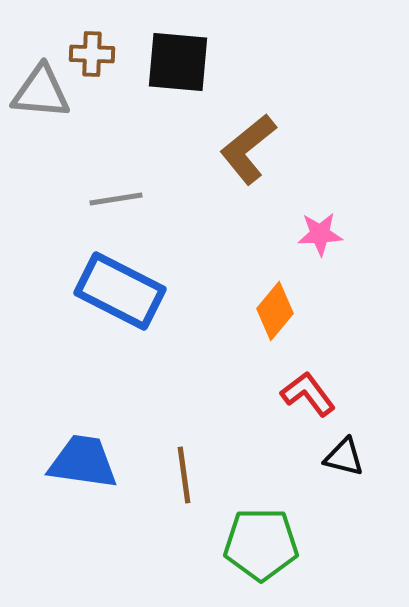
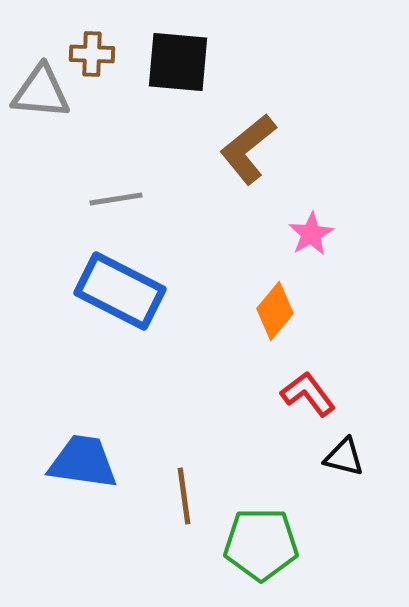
pink star: moved 9 px left; rotated 27 degrees counterclockwise
brown line: moved 21 px down
